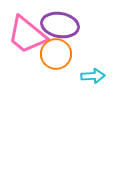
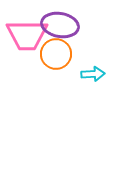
pink trapezoid: rotated 39 degrees counterclockwise
cyan arrow: moved 2 px up
